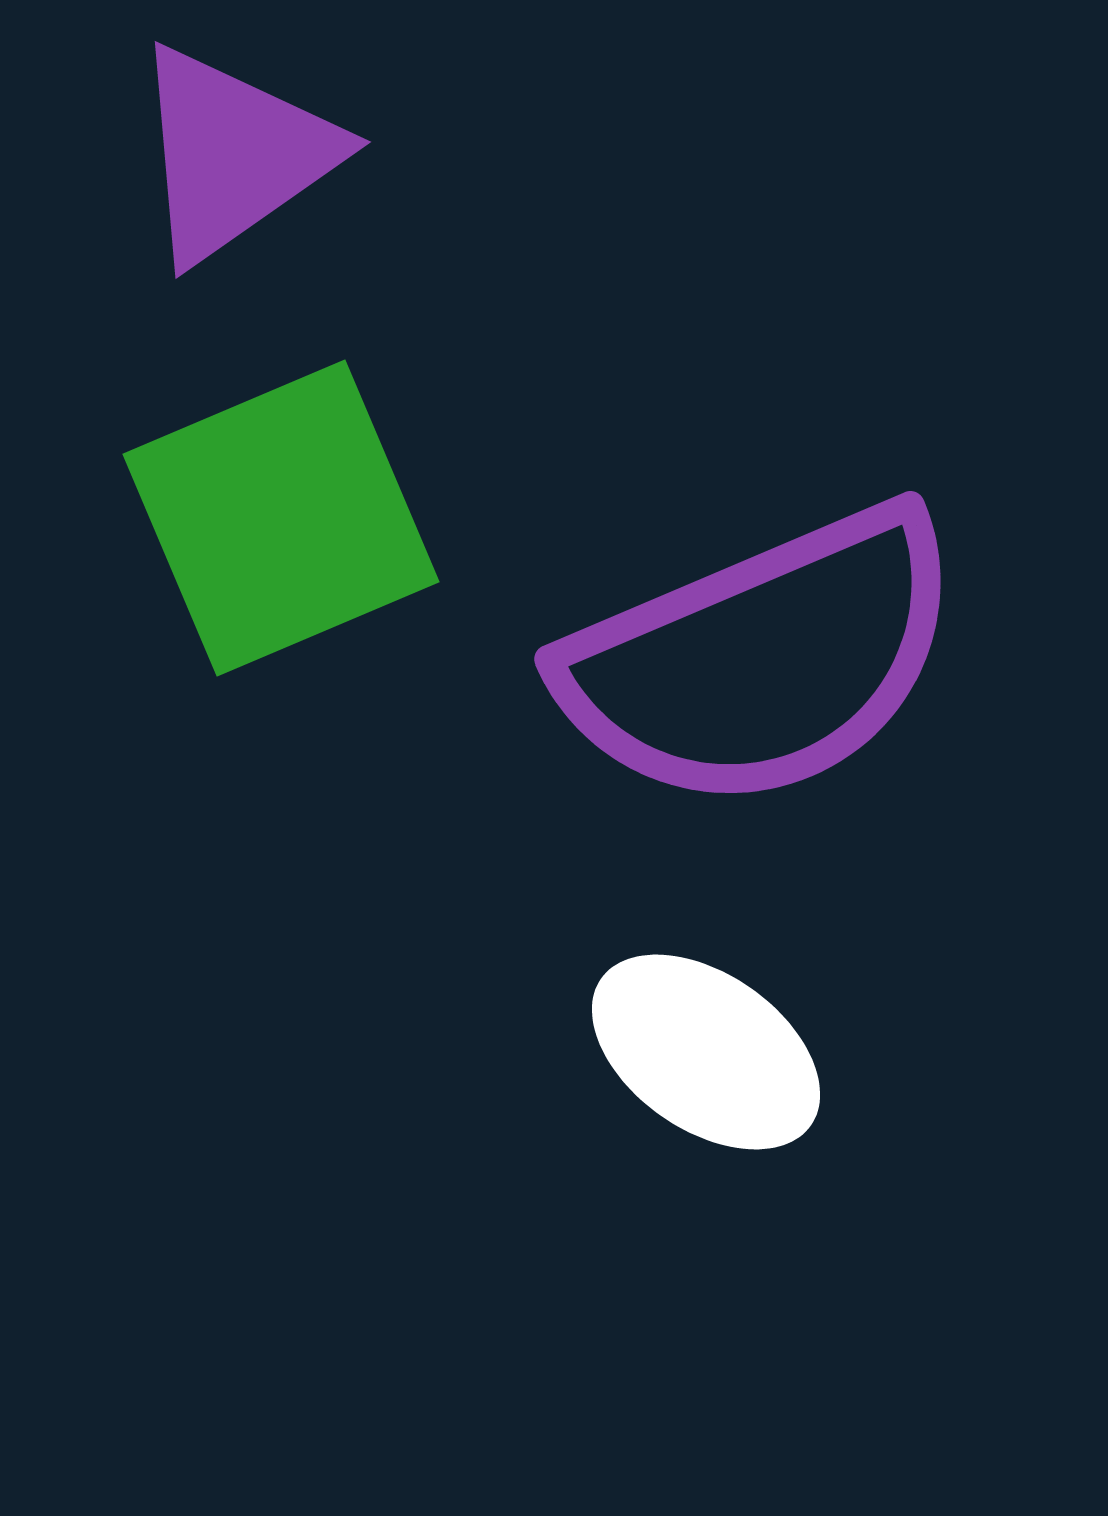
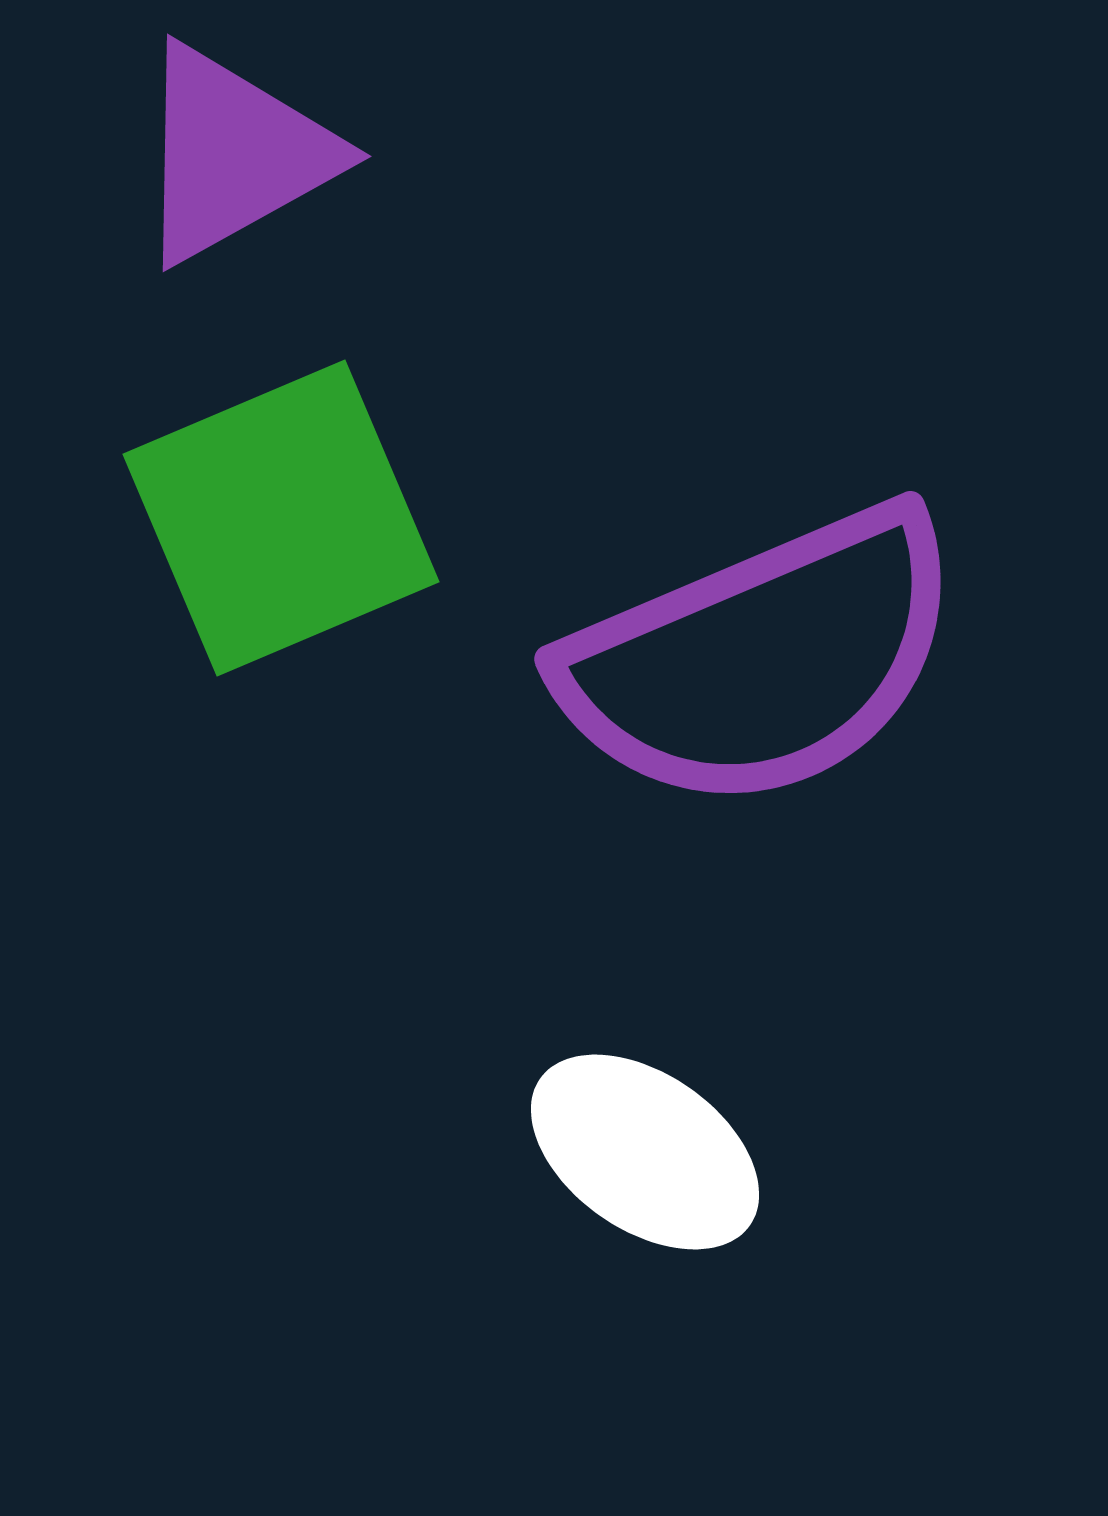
purple triangle: rotated 6 degrees clockwise
white ellipse: moved 61 px left, 100 px down
